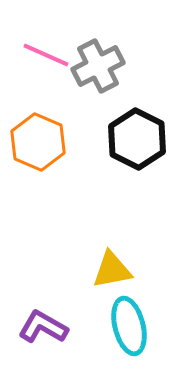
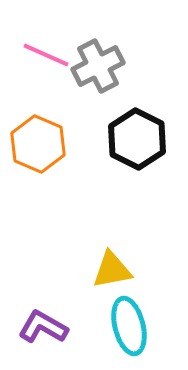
orange hexagon: moved 2 px down
